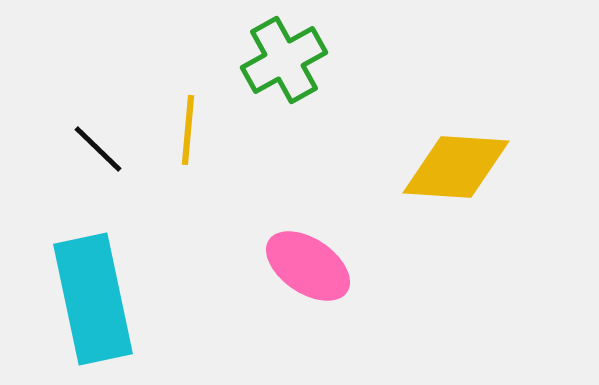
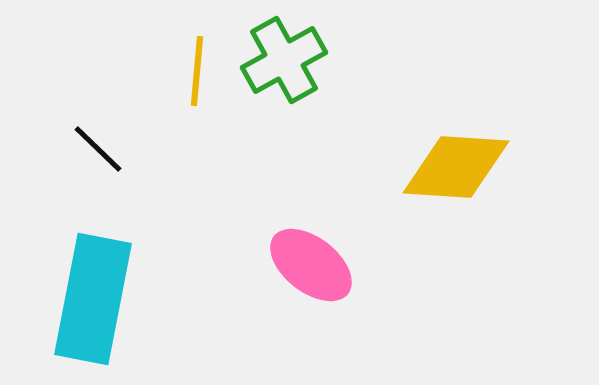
yellow line: moved 9 px right, 59 px up
pink ellipse: moved 3 px right, 1 px up; rotated 4 degrees clockwise
cyan rectangle: rotated 23 degrees clockwise
